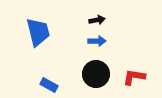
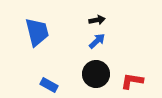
blue trapezoid: moved 1 px left
blue arrow: rotated 42 degrees counterclockwise
red L-shape: moved 2 px left, 4 px down
